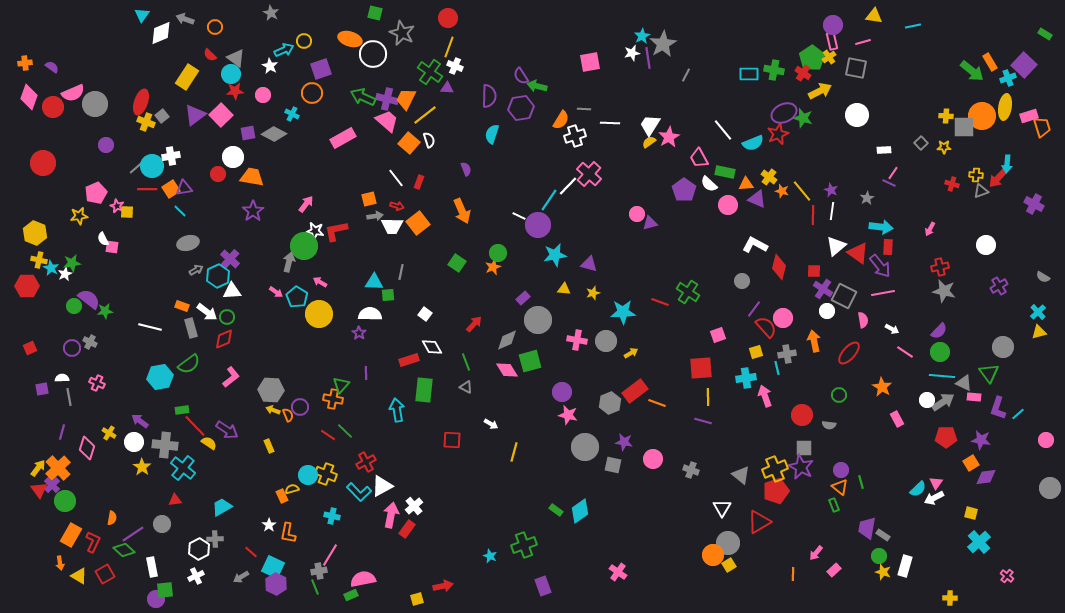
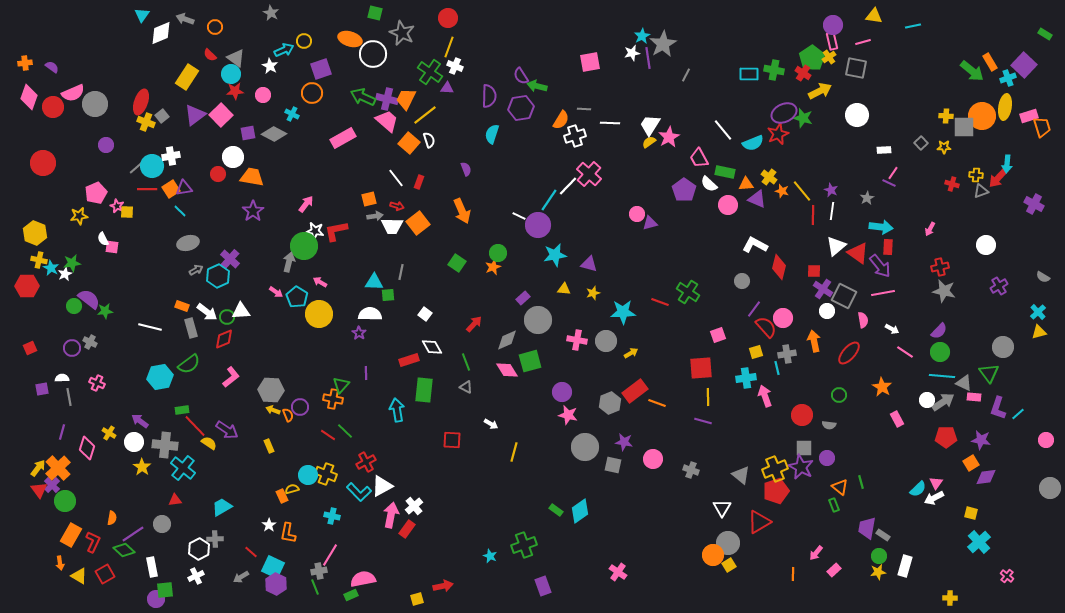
white triangle at (232, 291): moved 9 px right, 20 px down
purple circle at (841, 470): moved 14 px left, 12 px up
yellow star at (883, 572): moved 5 px left; rotated 28 degrees counterclockwise
